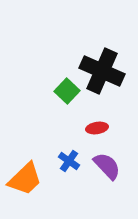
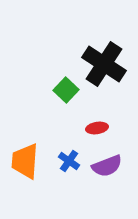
black cross: moved 2 px right, 7 px up; rotated 9 degrees clockwise
green square: moved 1 px left, 1 px up
purple semicircle: rotated 112 degrees clockwise
orange trapezoid: moved 18 px up; rotated 138 degrees clockwise
